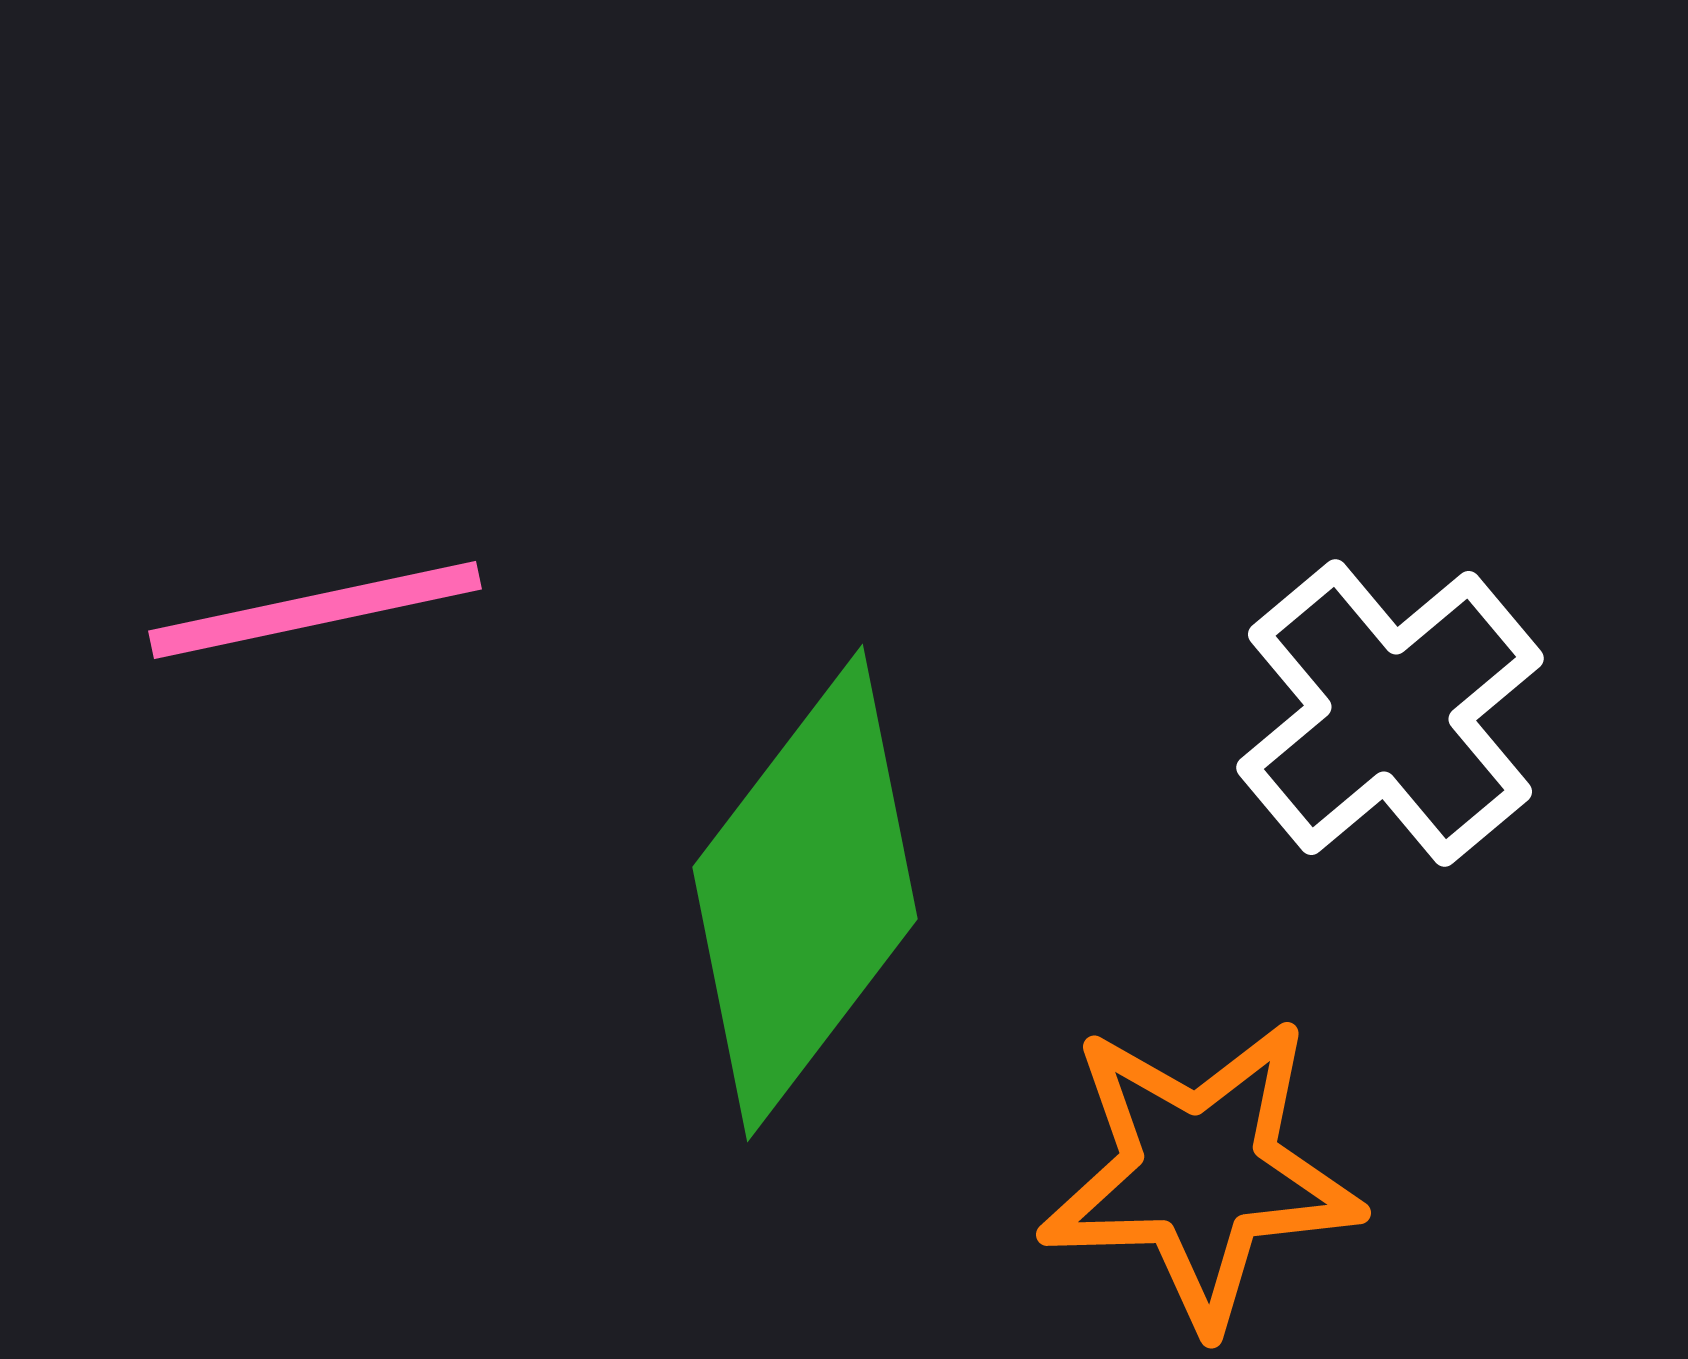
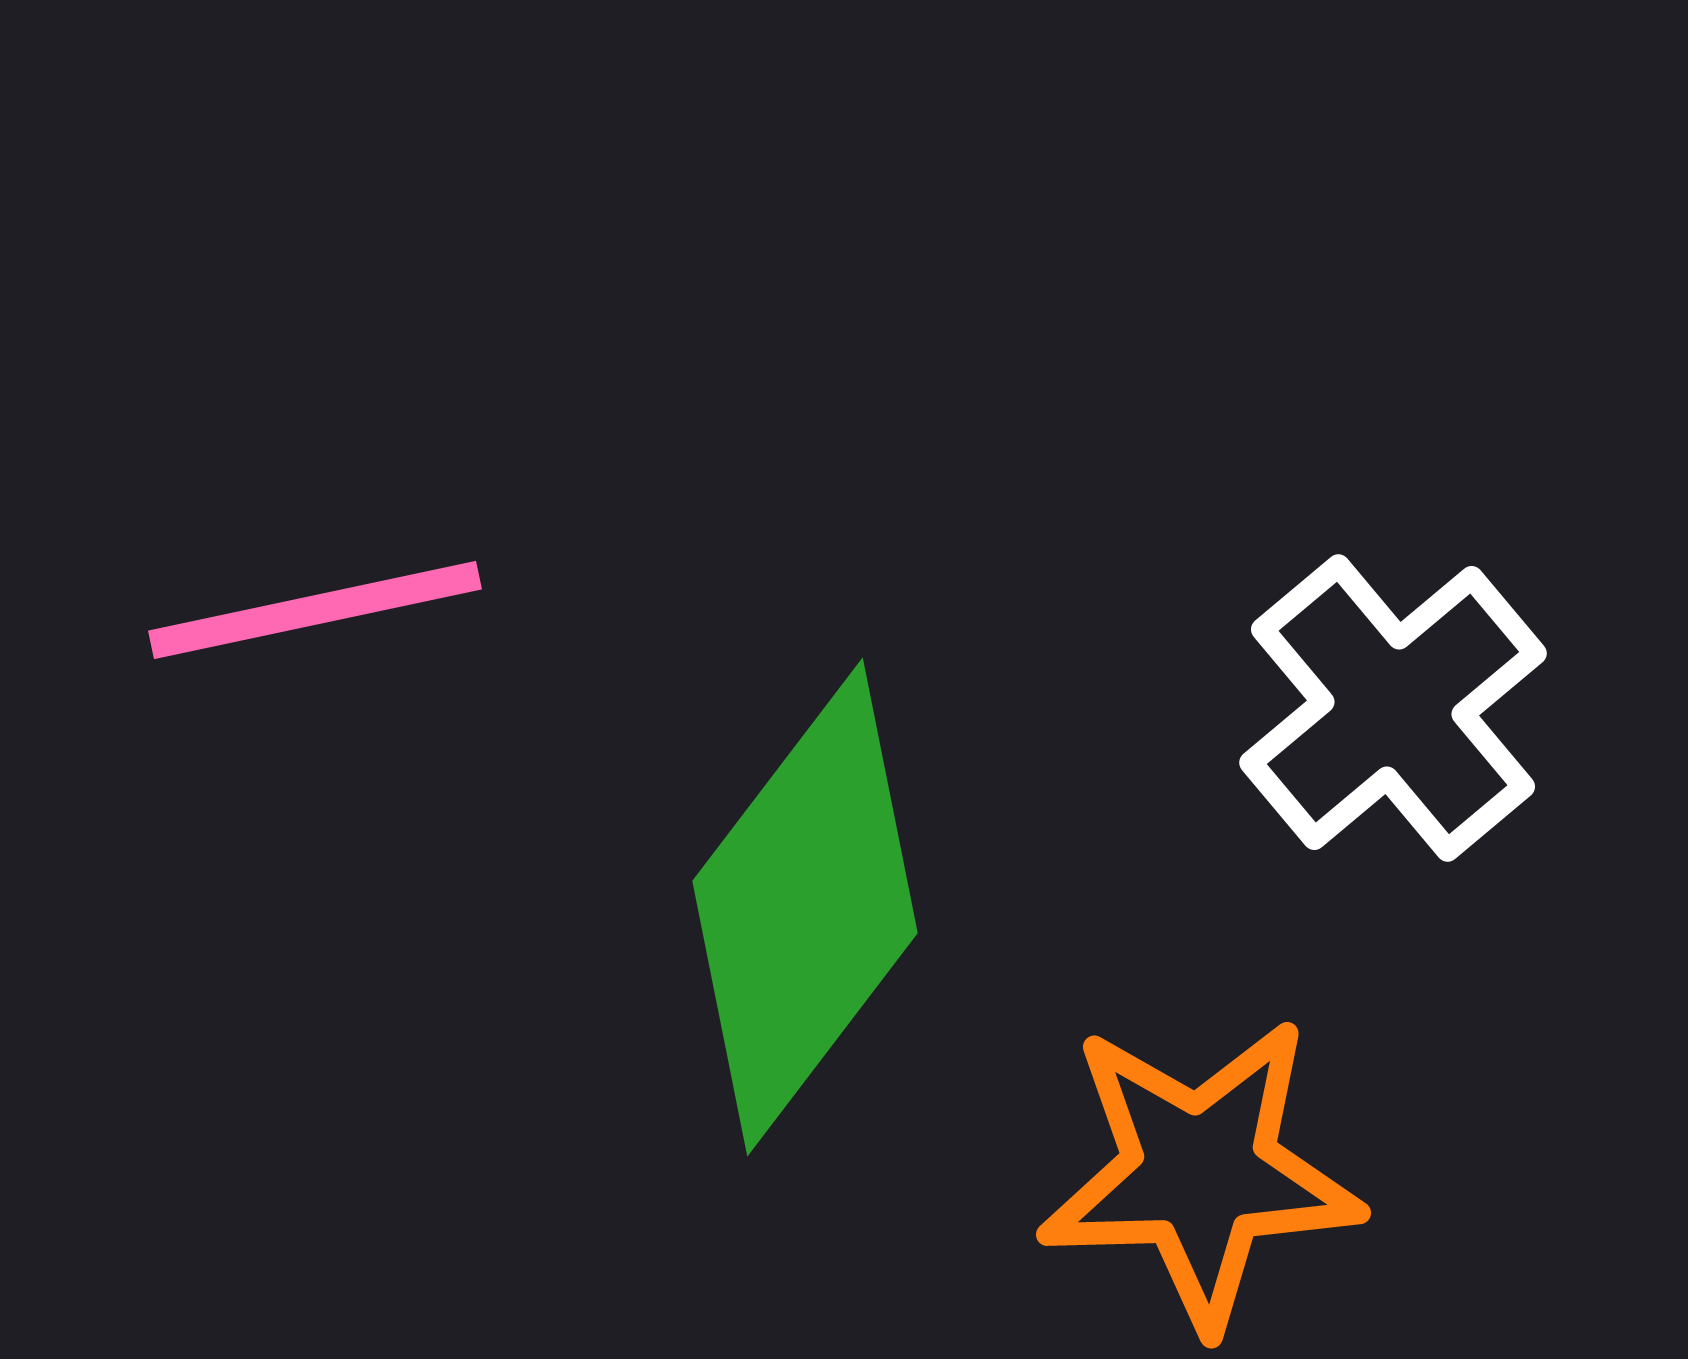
white cross: moved 3 px right, 5 px up
green diamond: moved 14 px down
